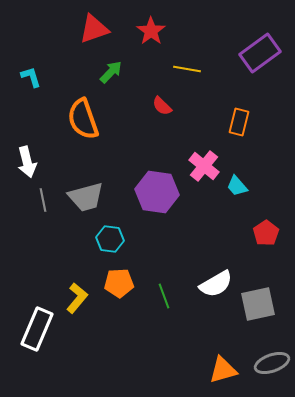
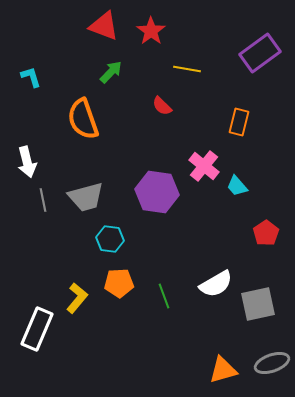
red triangle: moved 10 px right, 3 px up; rotated 40 degrees clockwise
